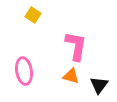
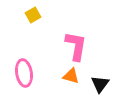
yellow square: rotated 28 degrees clockwise
pink ellipse: moved 2 px down
black triangle: moved 1 px right, 1 px up
